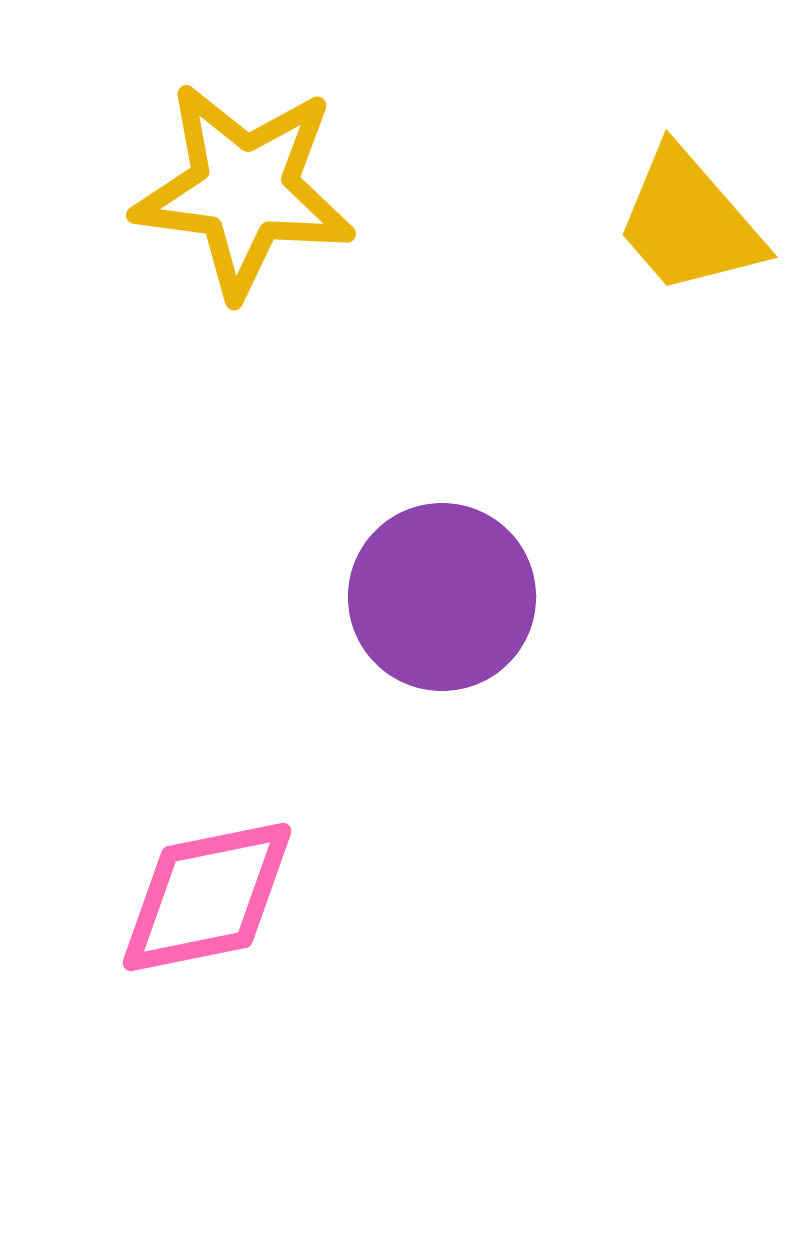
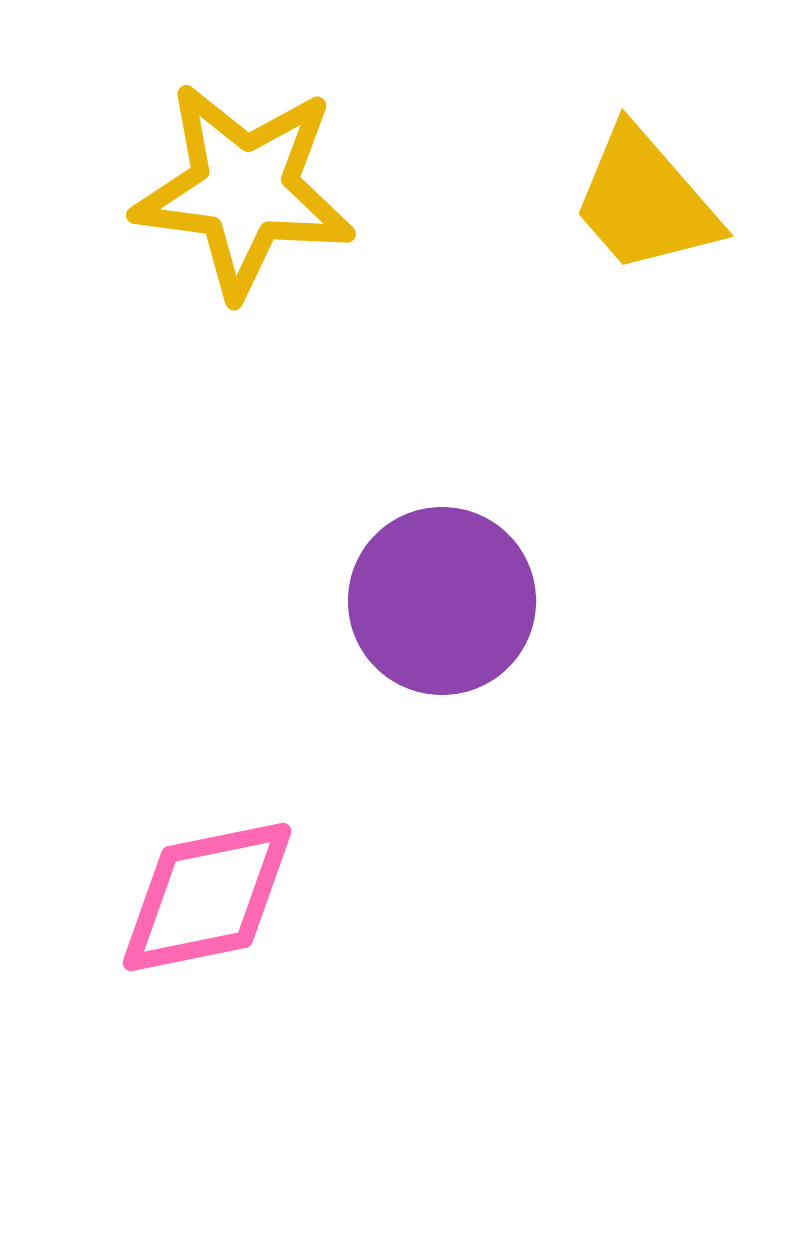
yellow trapezoid: moved 44 px left, 21 px up
purple circle: moved 4 px down
